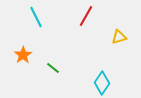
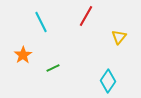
cyan line: moved 5 px right, 5 px down
yellow triangle: rotated 35 degrees counterclockwise
green line: rotated 64 degrees counterclockwise
cyan diamond: moved 6 px right, 2 px up
